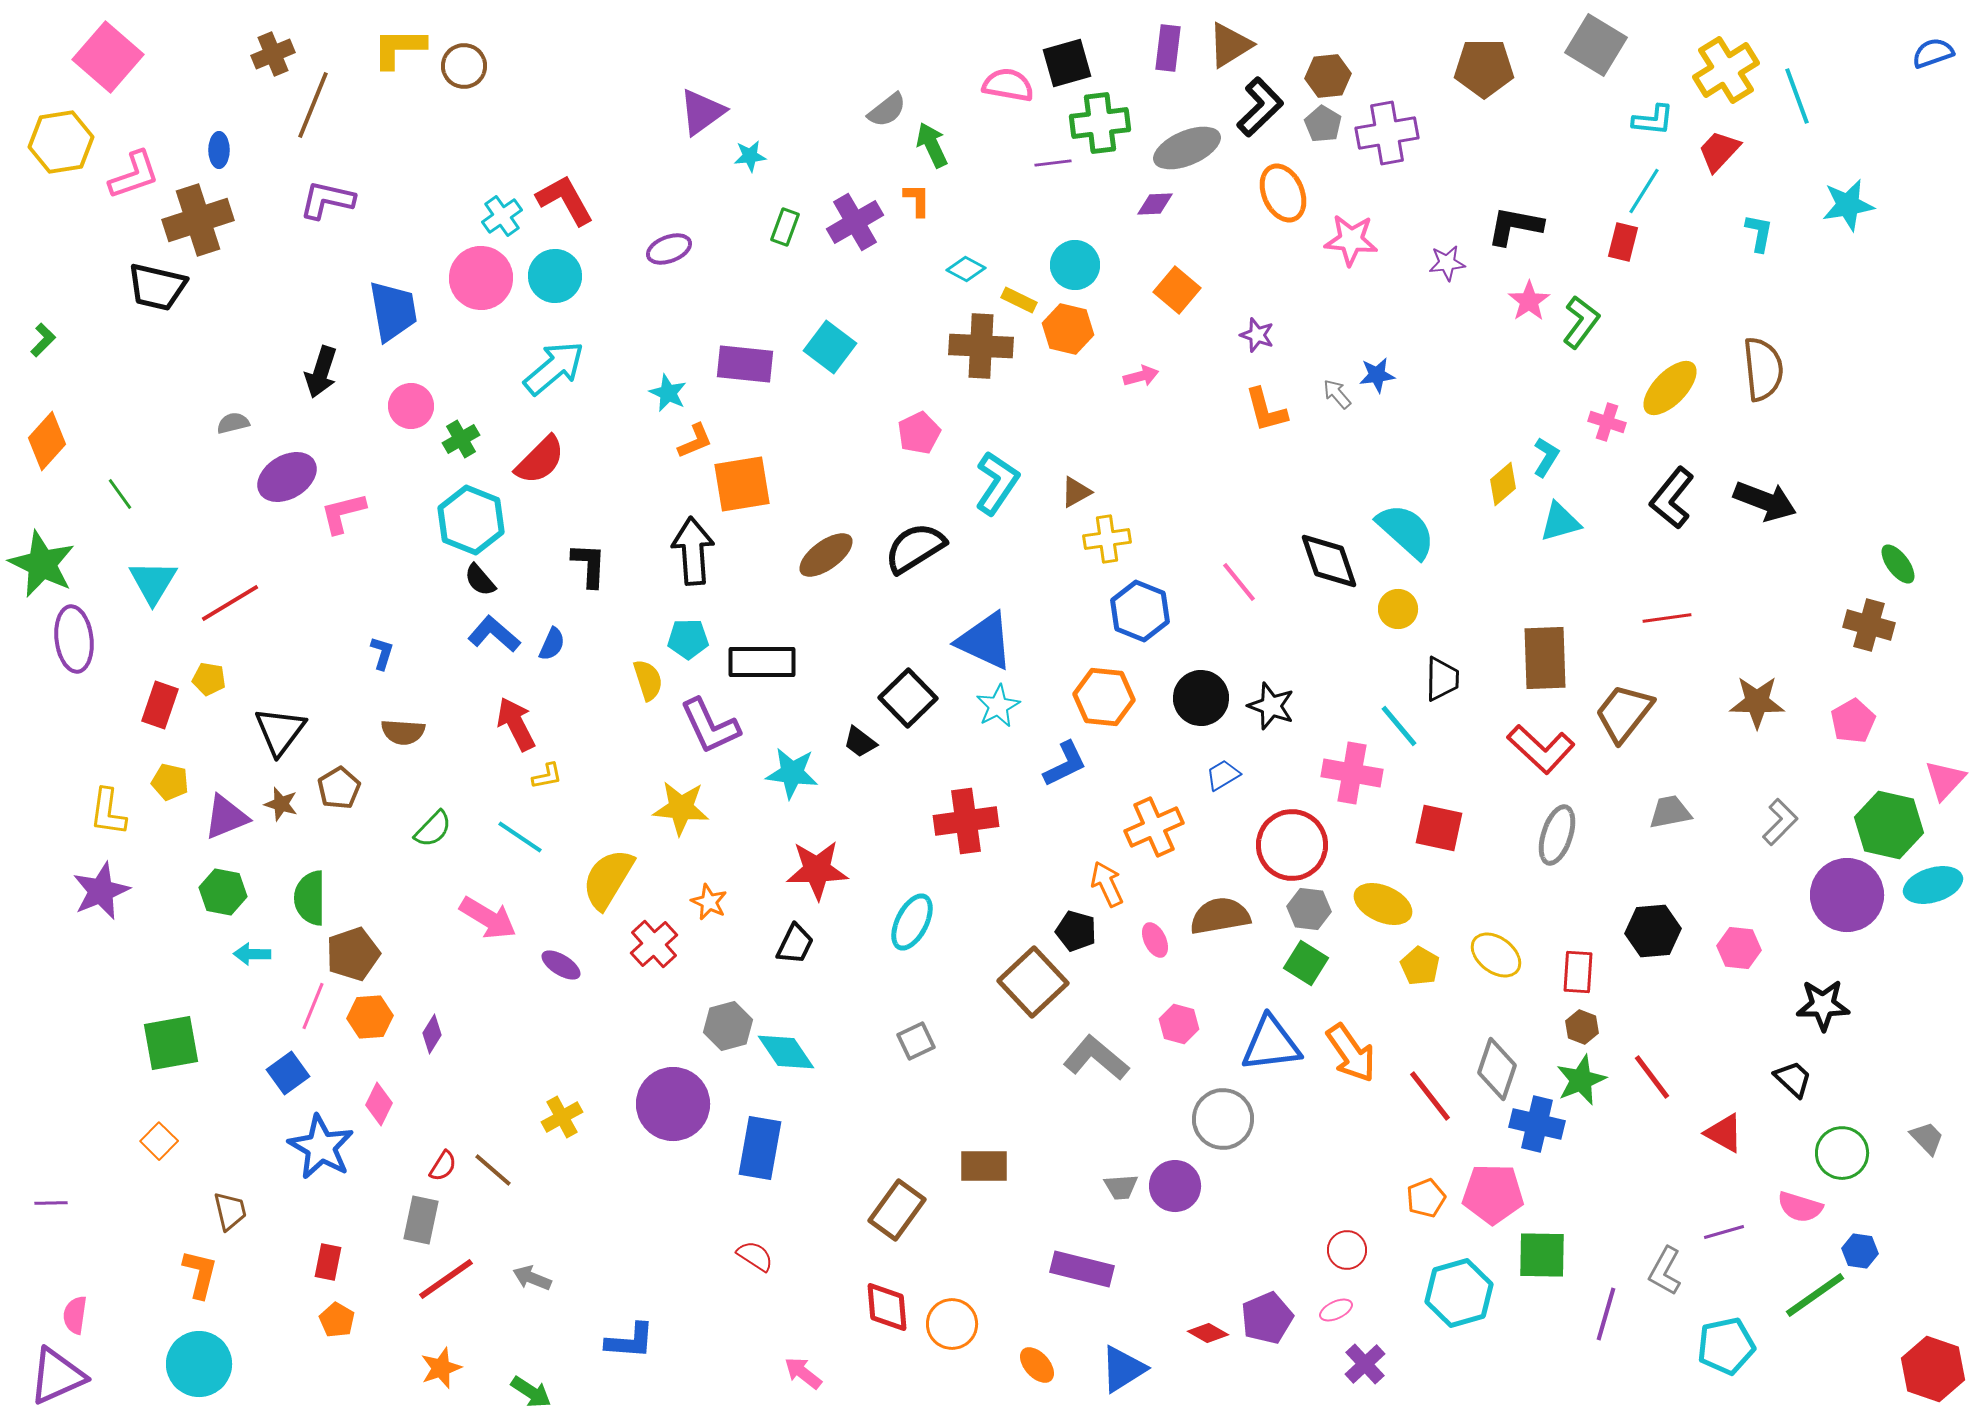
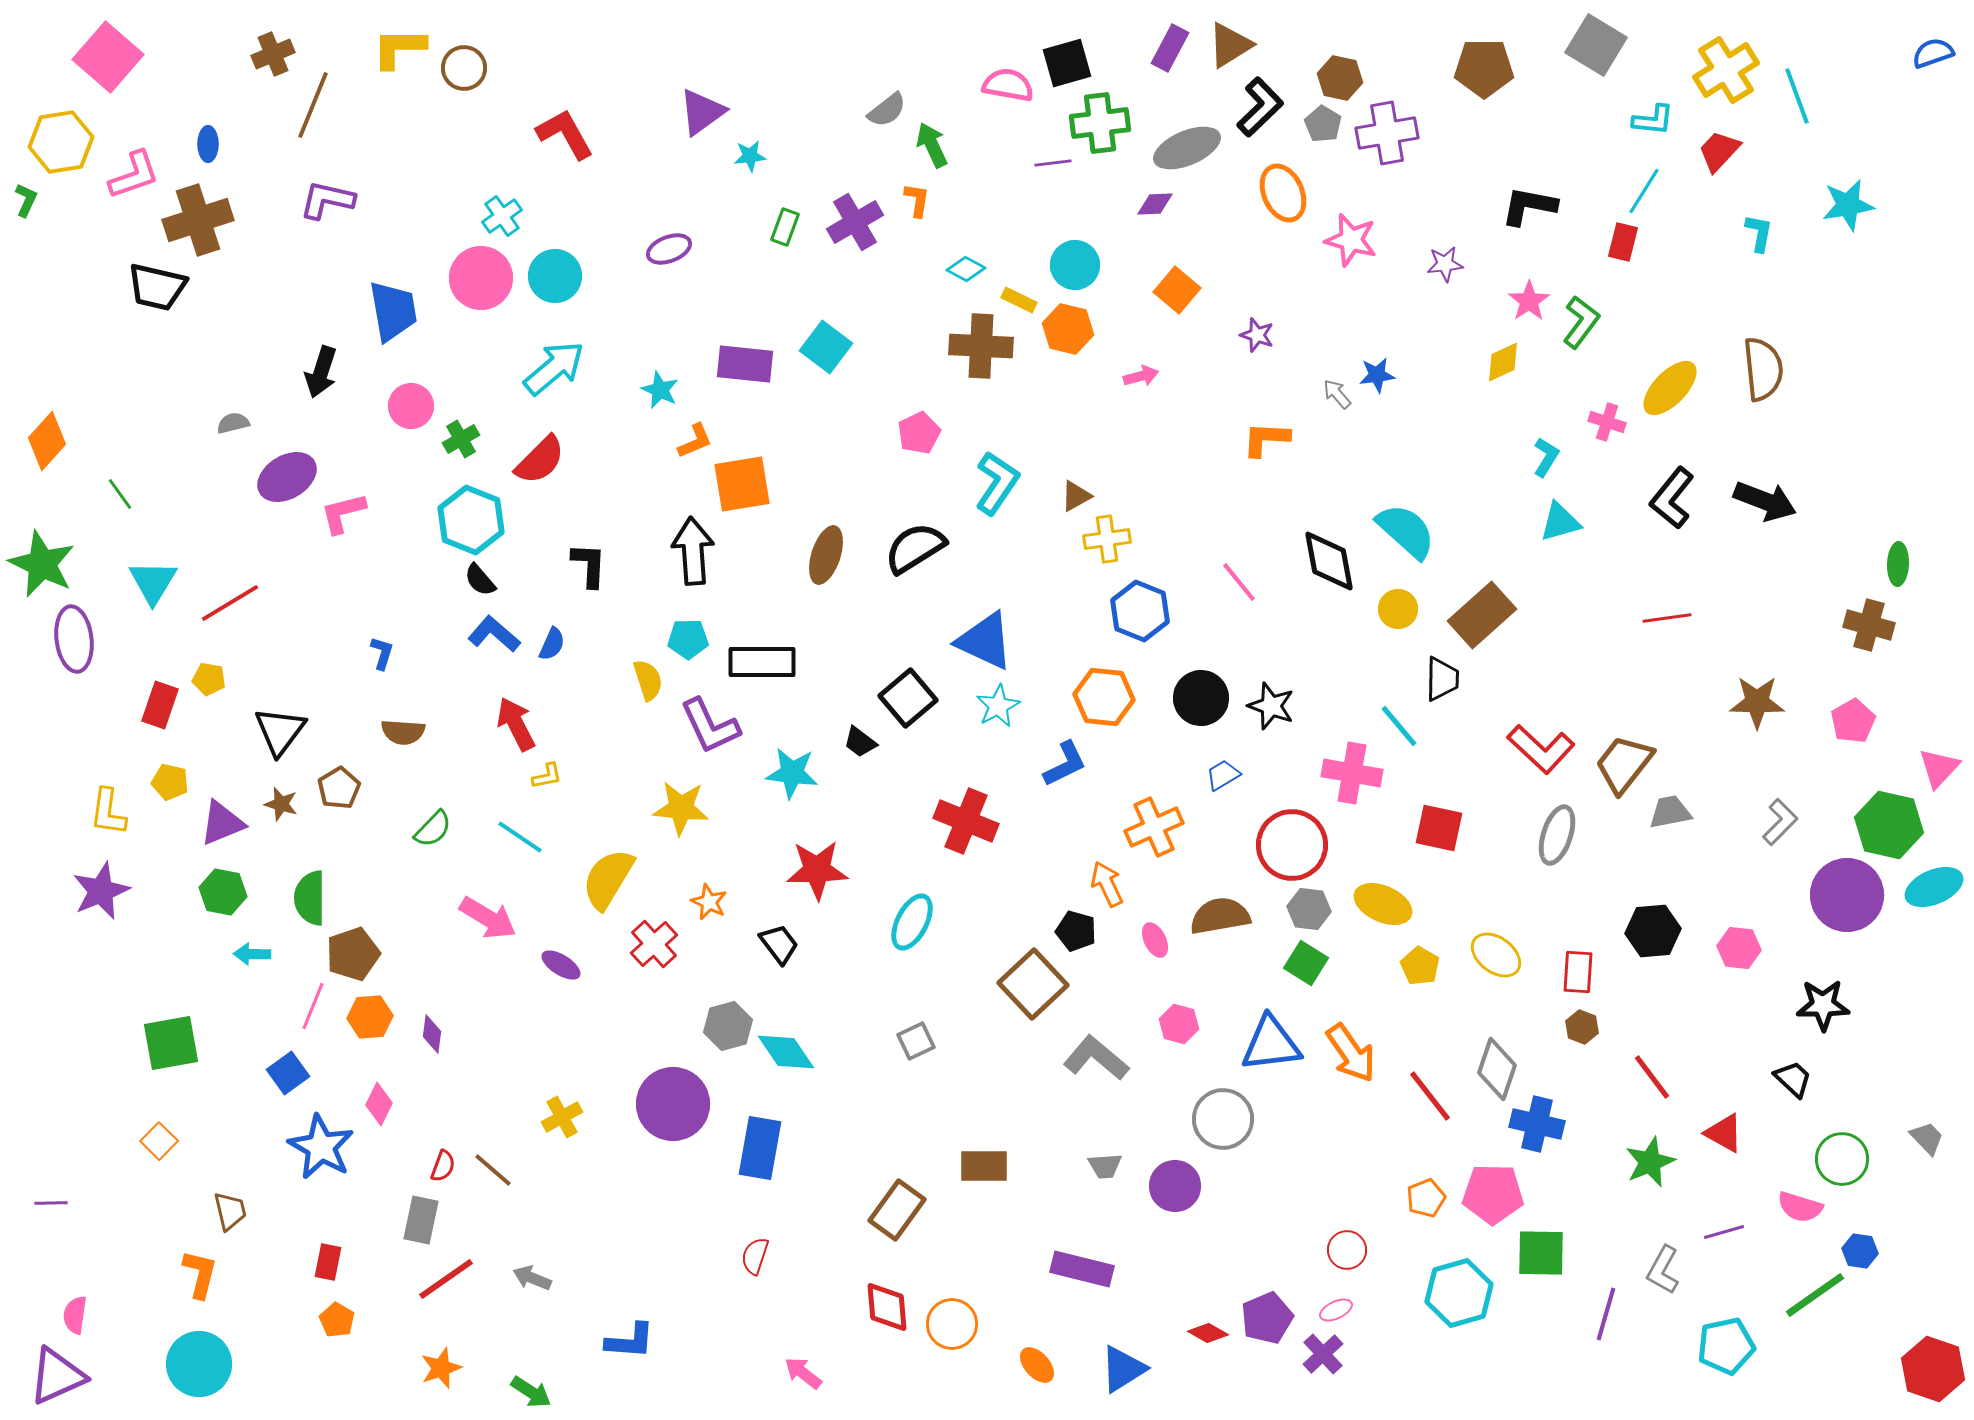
purple rectangle at (1168, 48): moved 2 px right; rotated 21 degrees clockwise
brown circle at (464, 66): moved 2 px down
brown hexagon at (1328, 76): moved 12 px right, 2 px down; rotated 18 degrees clockwise
blue ellipse at (219, 150): moved 11 px left, 6 px up
red L-shape at (565, 200): moved 66 px up
orange L-shape at (917, 200): rotated 9 degrees clockwise
black L-shape at (1515, 226): moved 14 px right, 20 px up
pink star at (1351, 240): rotated 10 degrees clockwise
purple star at (1447, 263): moved 2 px left, 1 px down
green L-shape at (43, 340): moved 17 px left, 140 px up; rotated 20 degrees counterclockwise
cyan square at (830, 347): moved 4 px left
cyan star at (668, 393): moved 8 px left, 3 px up
orange L-shape at (1266, 410): moved 29 px down; rotated 108 degrees clockwise
yellow diamond at (1503, 484): moved 122 px up; rotated 15 degrees clockwise
brown triangle at (1076, 492): moved 4 px down
brown ellipse at (826, 555): rotated 36 degrees counterclockwise
black diamond at (1329, 561): rotated 8 degrees clockwise
green ellipse at (1898, 564): rotated 39 degrees clockwise
brown rectangle at (1545, 658): moved 63 px left, 43 px up; rotated 50 degrees clockwise
black square at (908, 698): rotated 4 degrees clockwise
brown trapezoid at (1624, 713): moved 51 px down
pink triangle at (1945, 780): moved 6 px left, 12 px up
purple triangle at (226, 817): moved 4 px left, 6 px down
red cross at (966, 821): rotated 30 degrees clockwise
cyan ellipse at (1933, 885): moved 1 px right, 2 px down; rotated 6 degrees counterclockwise
black trapezoid at (795, 944): moved 16 px left; rotated 63 degrees counterclockwise
brown square at (1033, 982): moved 2 px down
purple diamond at (432, 1034): rotated 24 degrees counterclockwise
green star at (1581, 1080): moved 69 px right, 82 px down
green circle at (1842, 1153): moved 6 px down
red semicircle at (443, 1166): rotated 12 degrees counterclockwise
gray trapezoid at (1121, 1187): moved 16 px left, 21 px up
green square at (1542, 1255): moved 1 px left, 2 px up
red semicircle at (755, 1256): rotated 105 degrees counterclockwise
gray L-shape at (1665, 1271): moved 2 px left, 1 px up
purple cross at (1365, 1364): moved 42 px left, 10 px up
